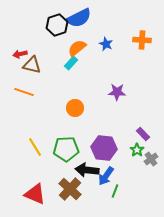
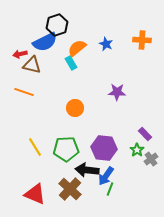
blue semicircle: moved 34 px left, 24 px down
cyan rectangle: rotated 72 degrees counterclockwise
purple rectangle: moved 2 px right
green line: moved 5 px left, 2 px up
